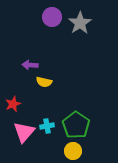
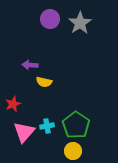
purple circle: moved 2 px left, 2 px down
